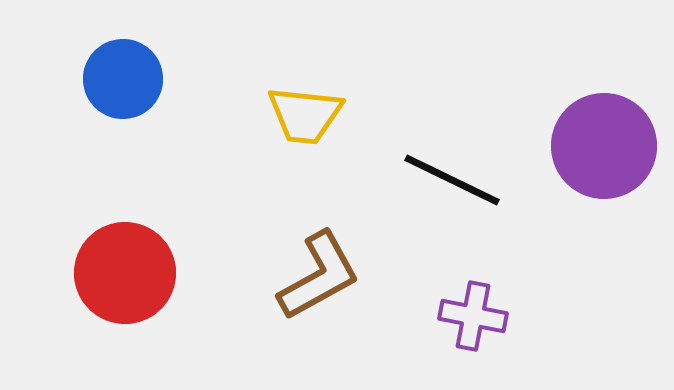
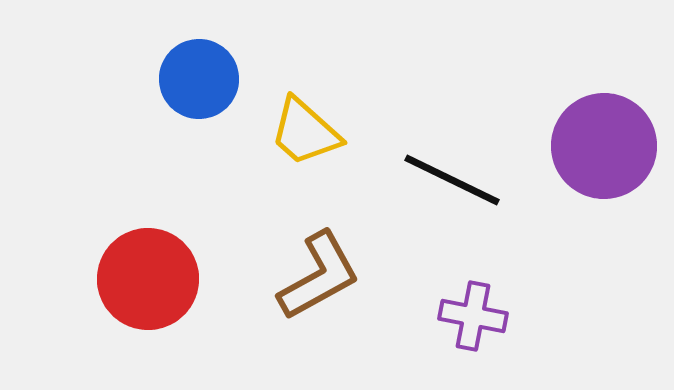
blue circle: moved 76 px right
yellow trapezoid: moved 17 px down; rotated 36 degrees clockwise
red circle: moved 23 px right, 6 px down
